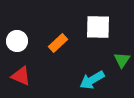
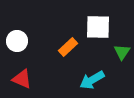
orange rectangle: moved 10 px right, 4 px down
green triangle: moved 8 px up
red triangle: moved 1 px right, 3 px down
